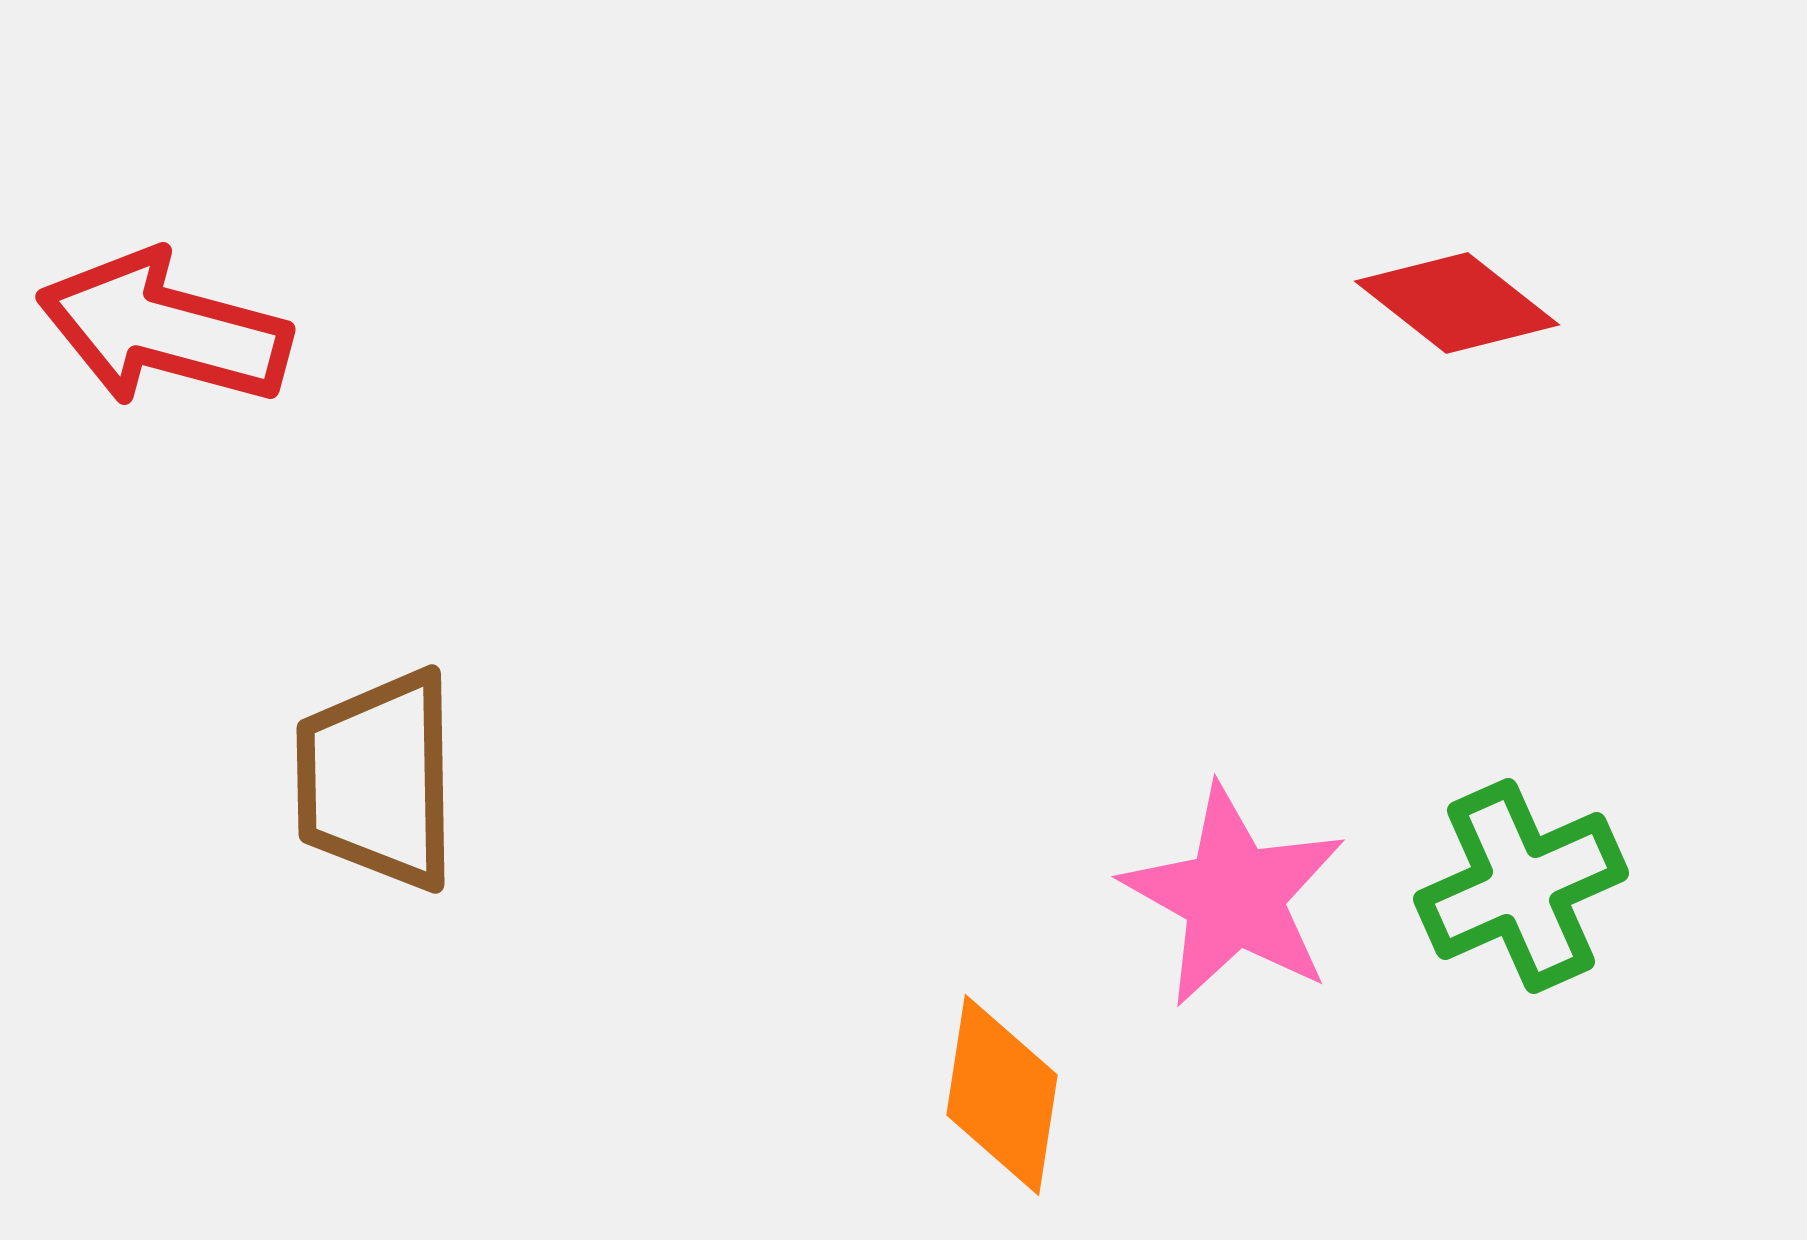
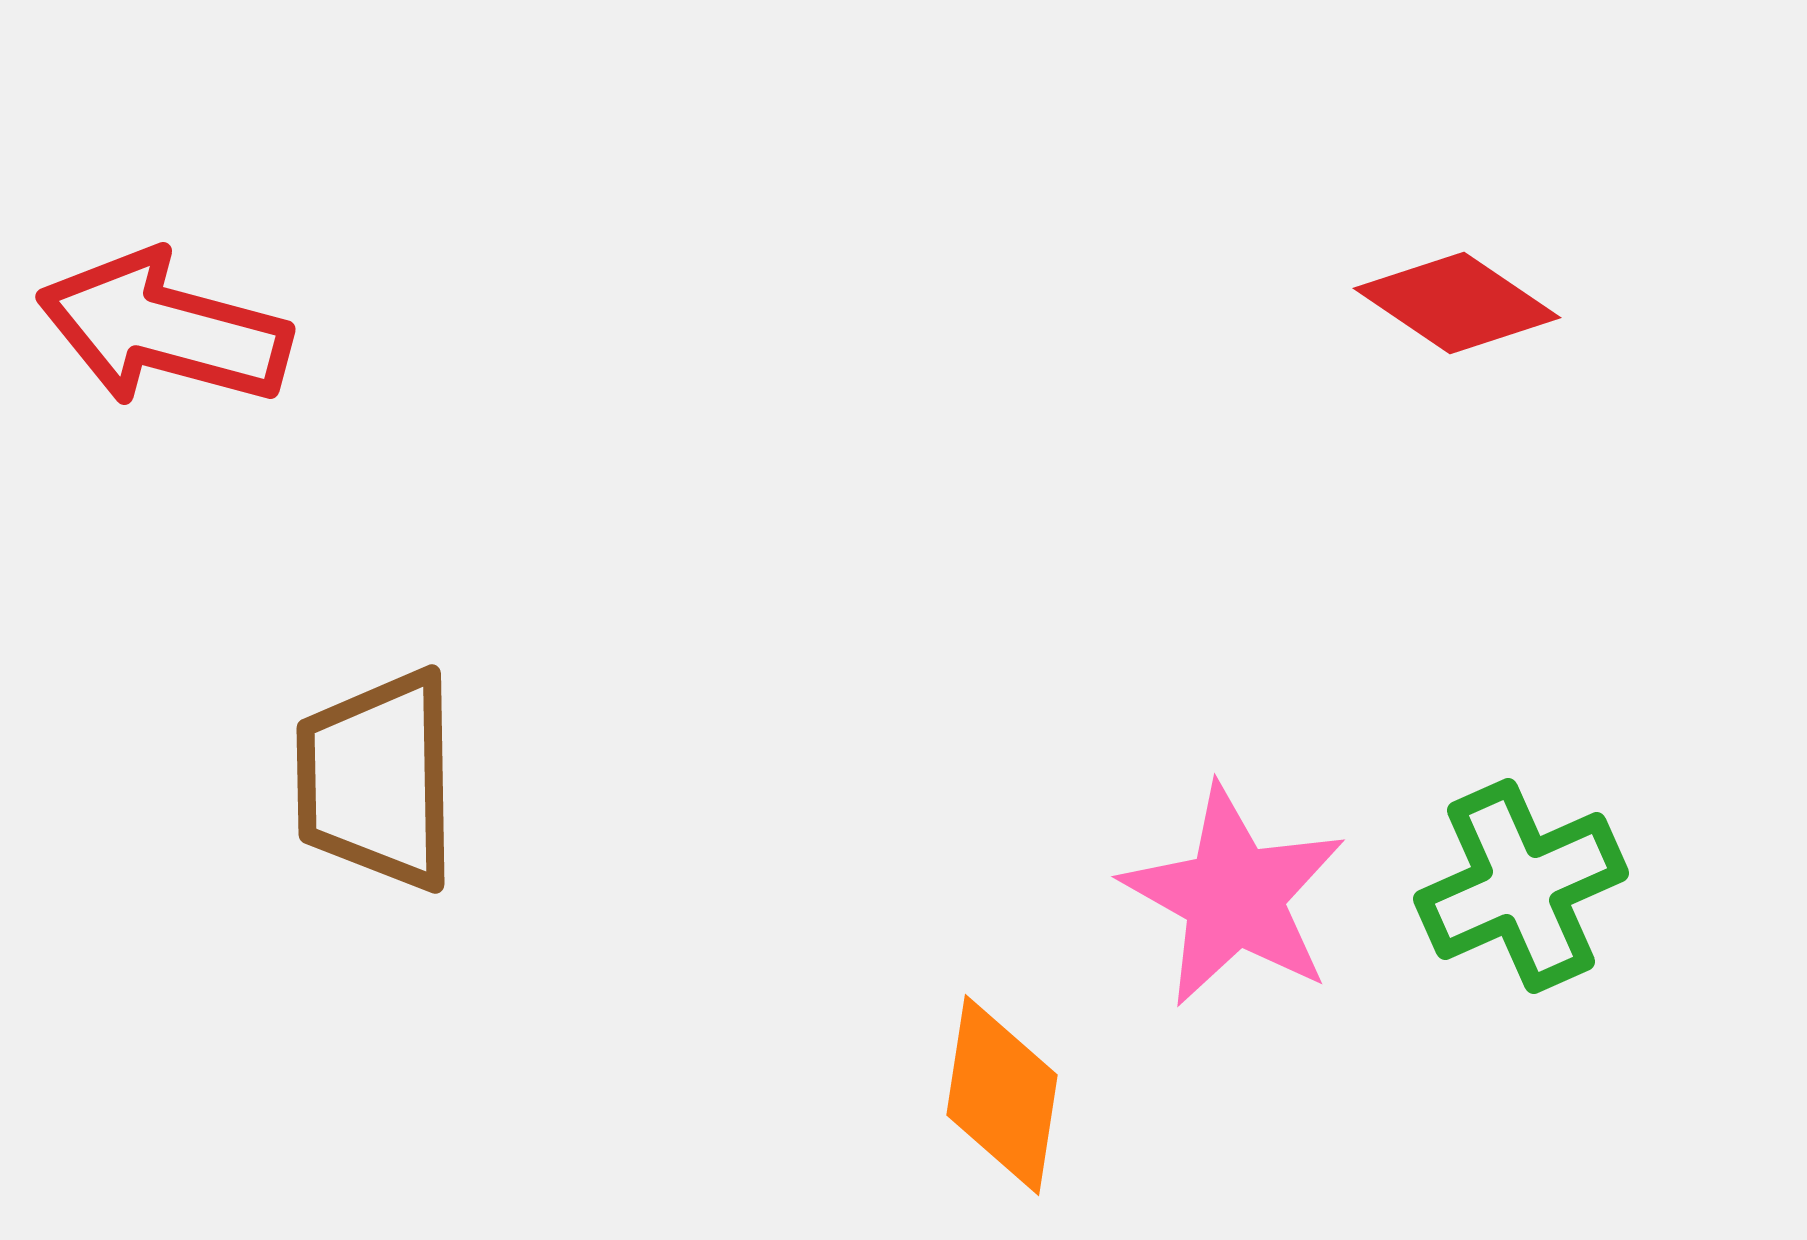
red diamond: rotated 4 degrees counterclockwise
